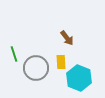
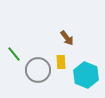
green line: rotated 21 degrees counterclockwise
gray circle: moved 2 px right, 2 px down
cyan hexagon: moved 7 px right, 3 px up
